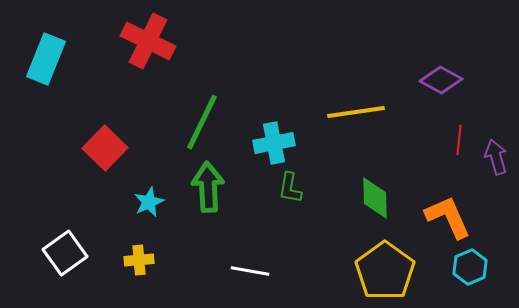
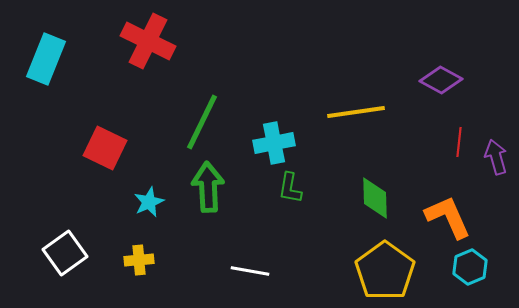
red line: moved 2 px down
red square: rotated 18 degrees counterclockwise
